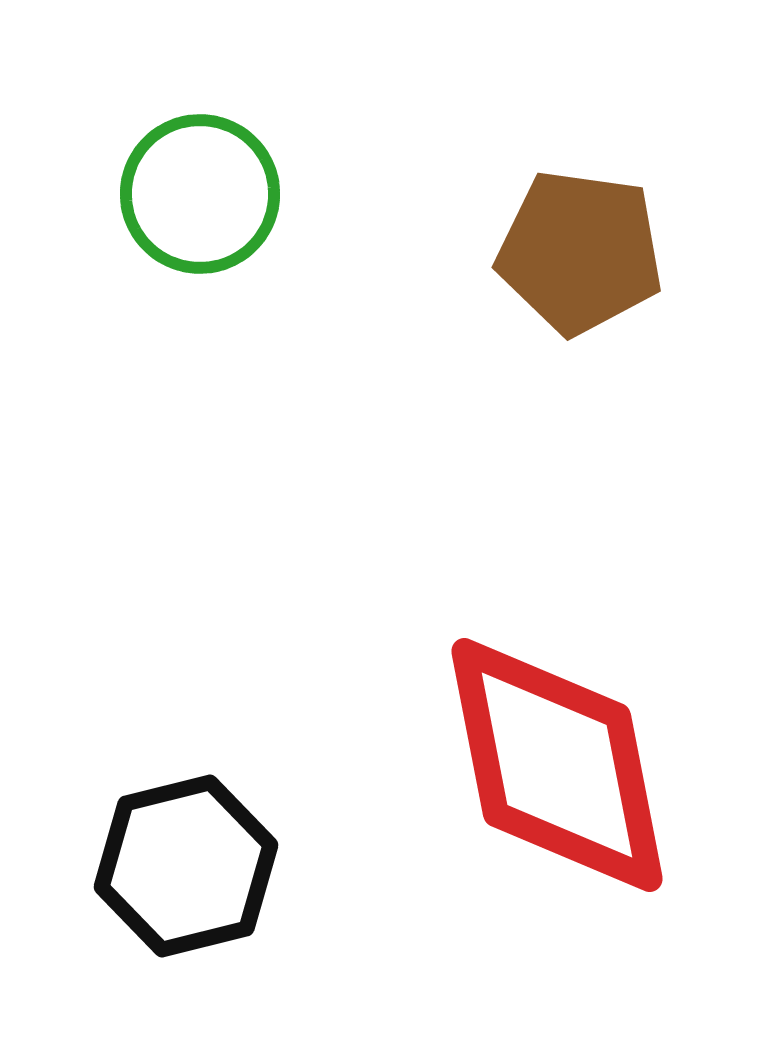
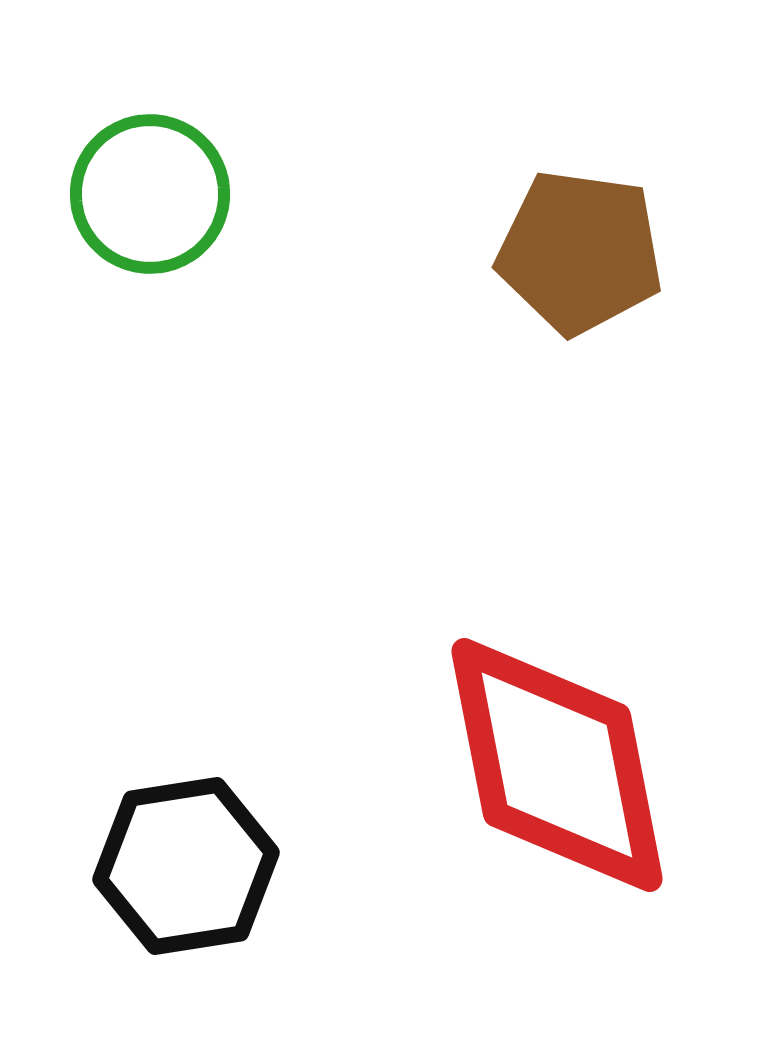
green circle: moved 50 px left
black hexagon: rotated 5 degrees clockwise
